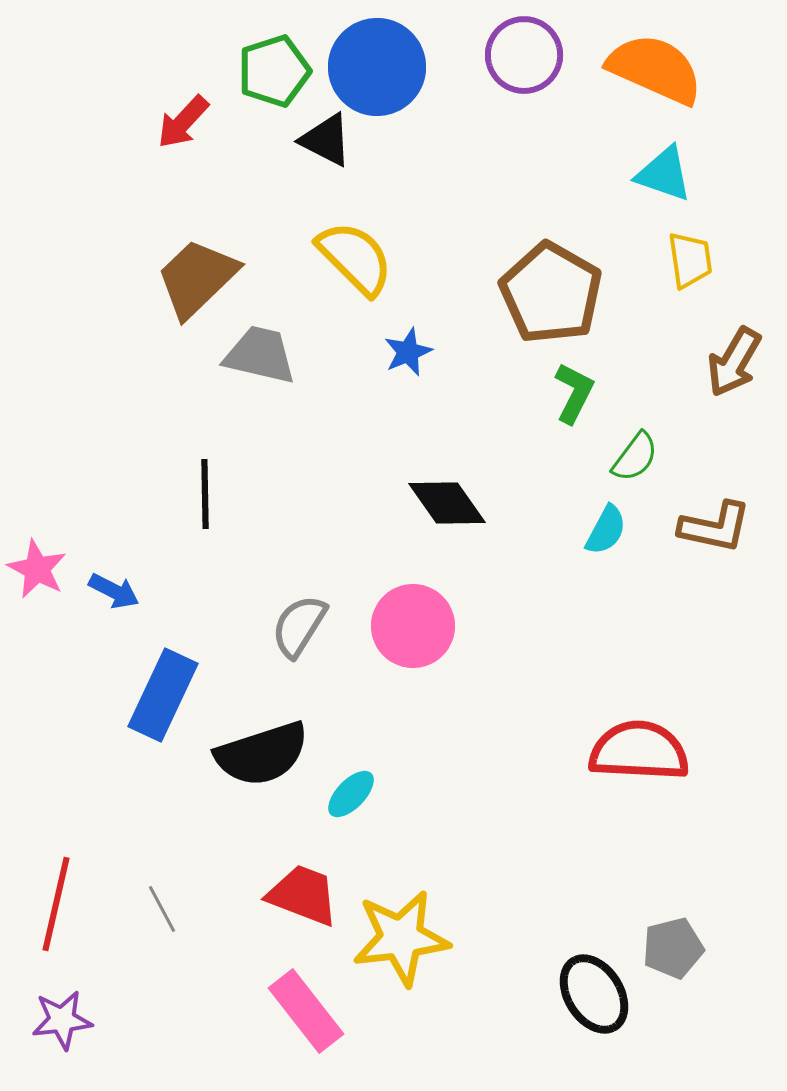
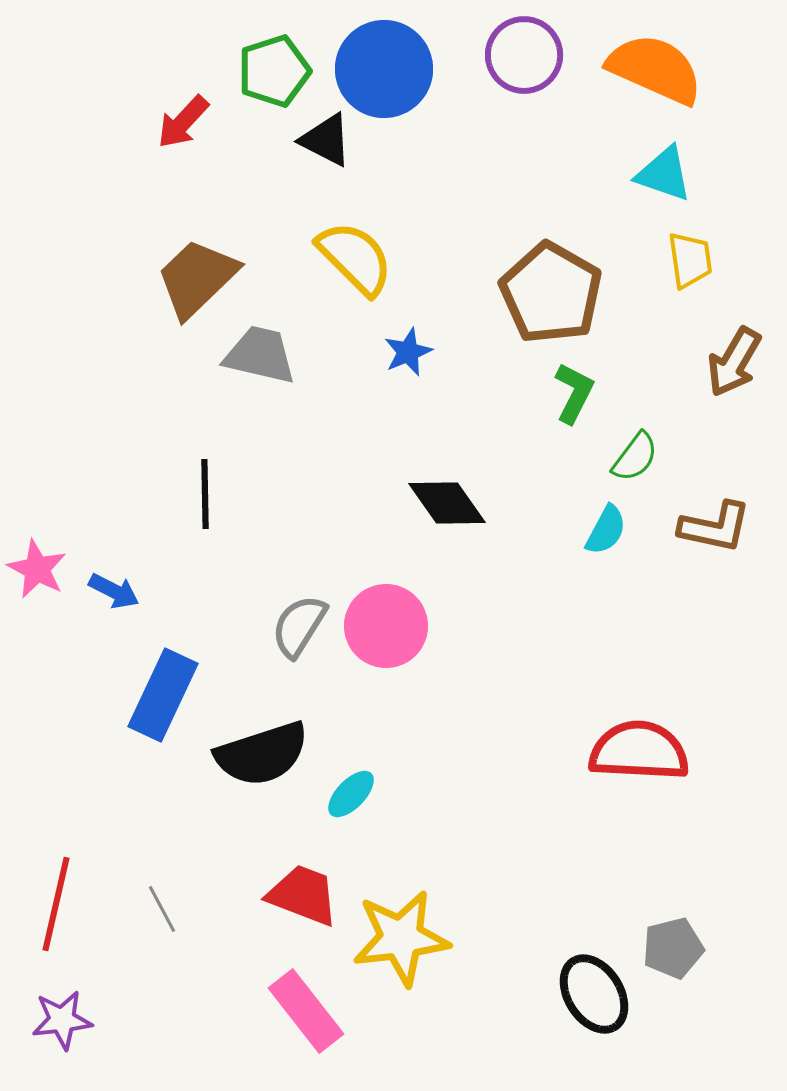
blue circle: moved 7 px right, 2 px down
pink circle: moved 27 px left
